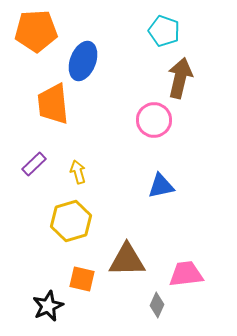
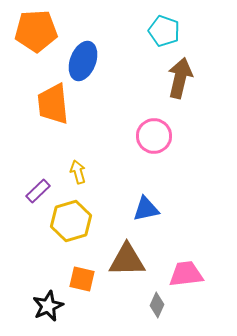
pink circle: moved 16 px down
purple rectangle: moved 4 px right, 27 px down
blue triangle: moved 15 px left, 23 px down
